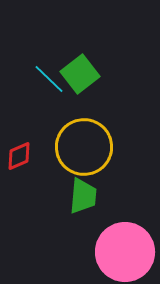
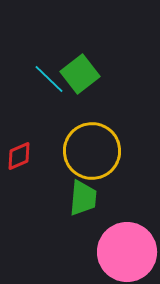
yellow circle: moved 8 px right, 4 px down
green trapezoid: moved 2 px down
pink circle: moved 2 px right
